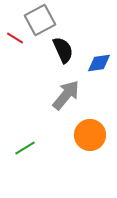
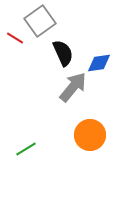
gray square: moved 1 px down; rotated 8 degrees counterclockwise
black semicircle: moved 3 px down
gray arrow: moved 7 px right, 8 px up
green line: moved 1 px right, 1 px down
